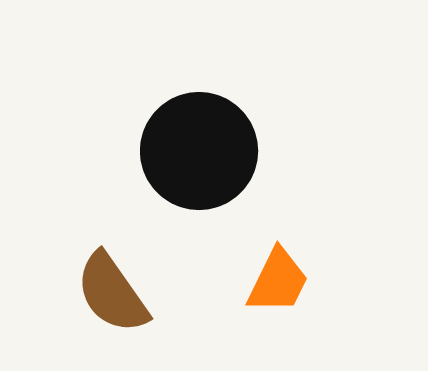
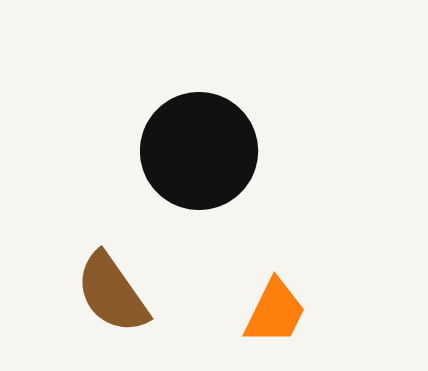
orange trapezoid: moved 3 px left, 31 px down
